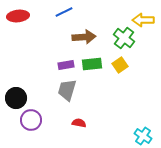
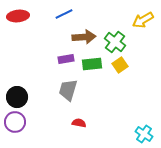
blue line: moved 2 px down
yellow arrow: rotated 30 degrees counterclockwise
green cross: moved 9 px left, 4 px down
purple rectangle: moved 6 px up
gray trapezoid: moved 1 px right
black circle: moved 1 px right, 1 px up
purple circle: moved 16 px left, 2 px down
cyan cross: moved 1 px right, 2 px up
